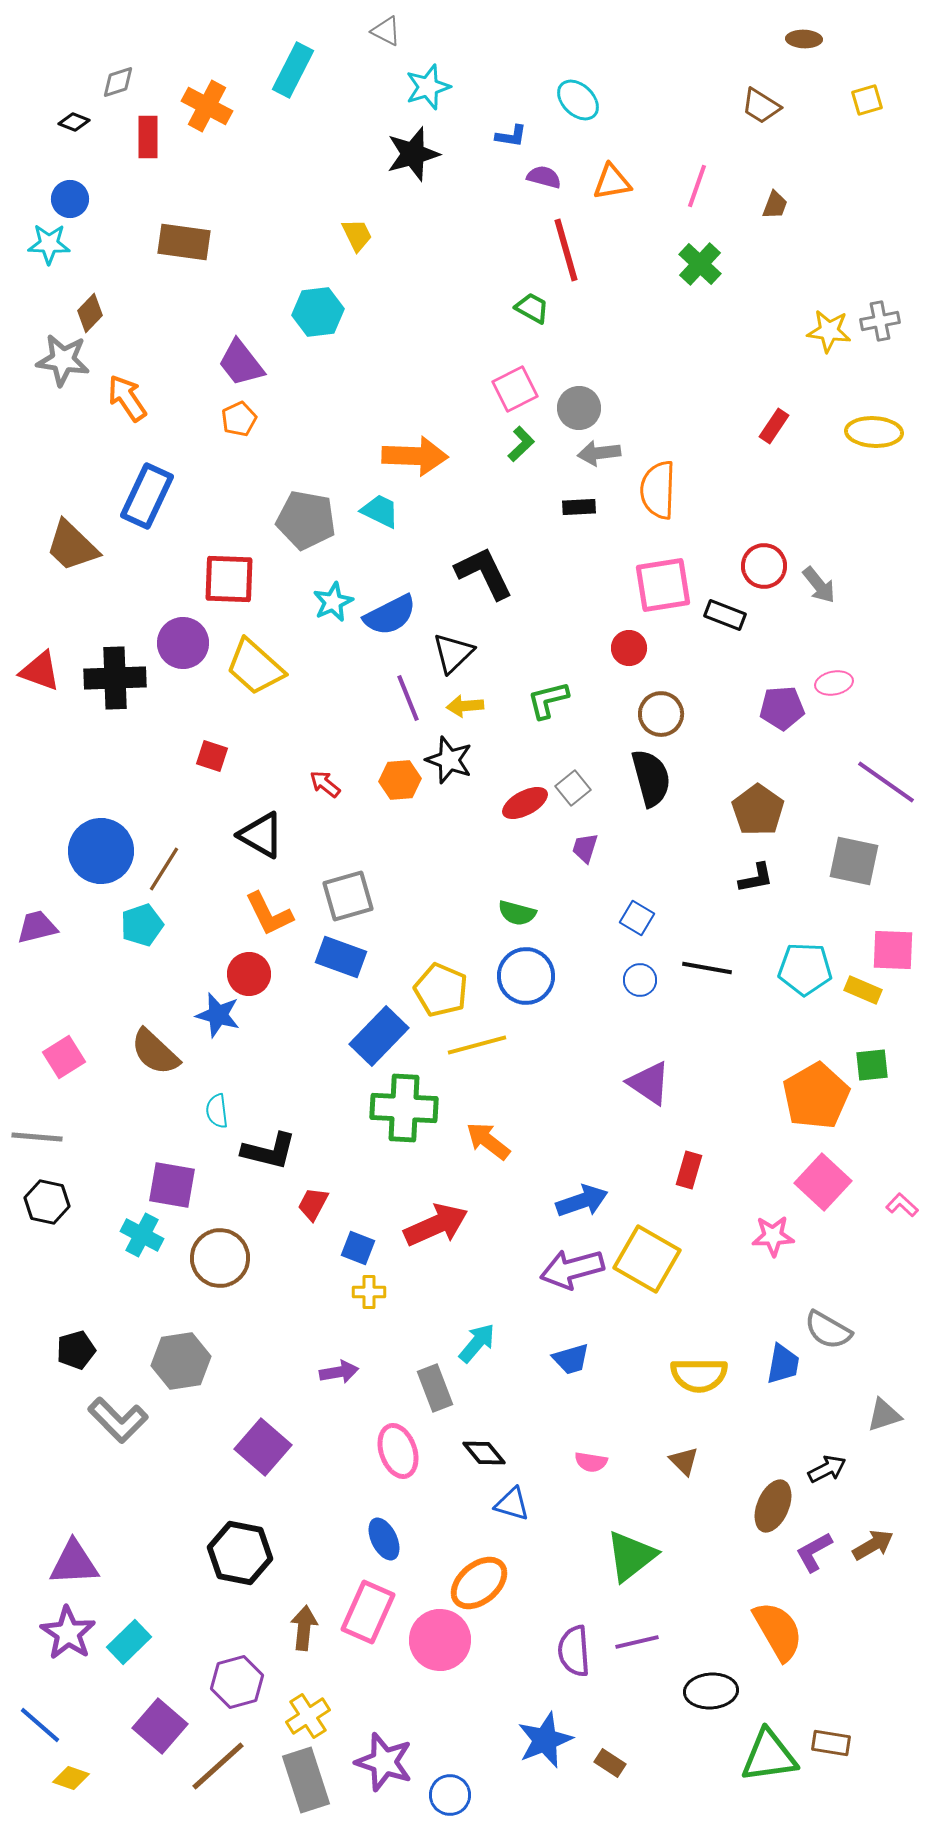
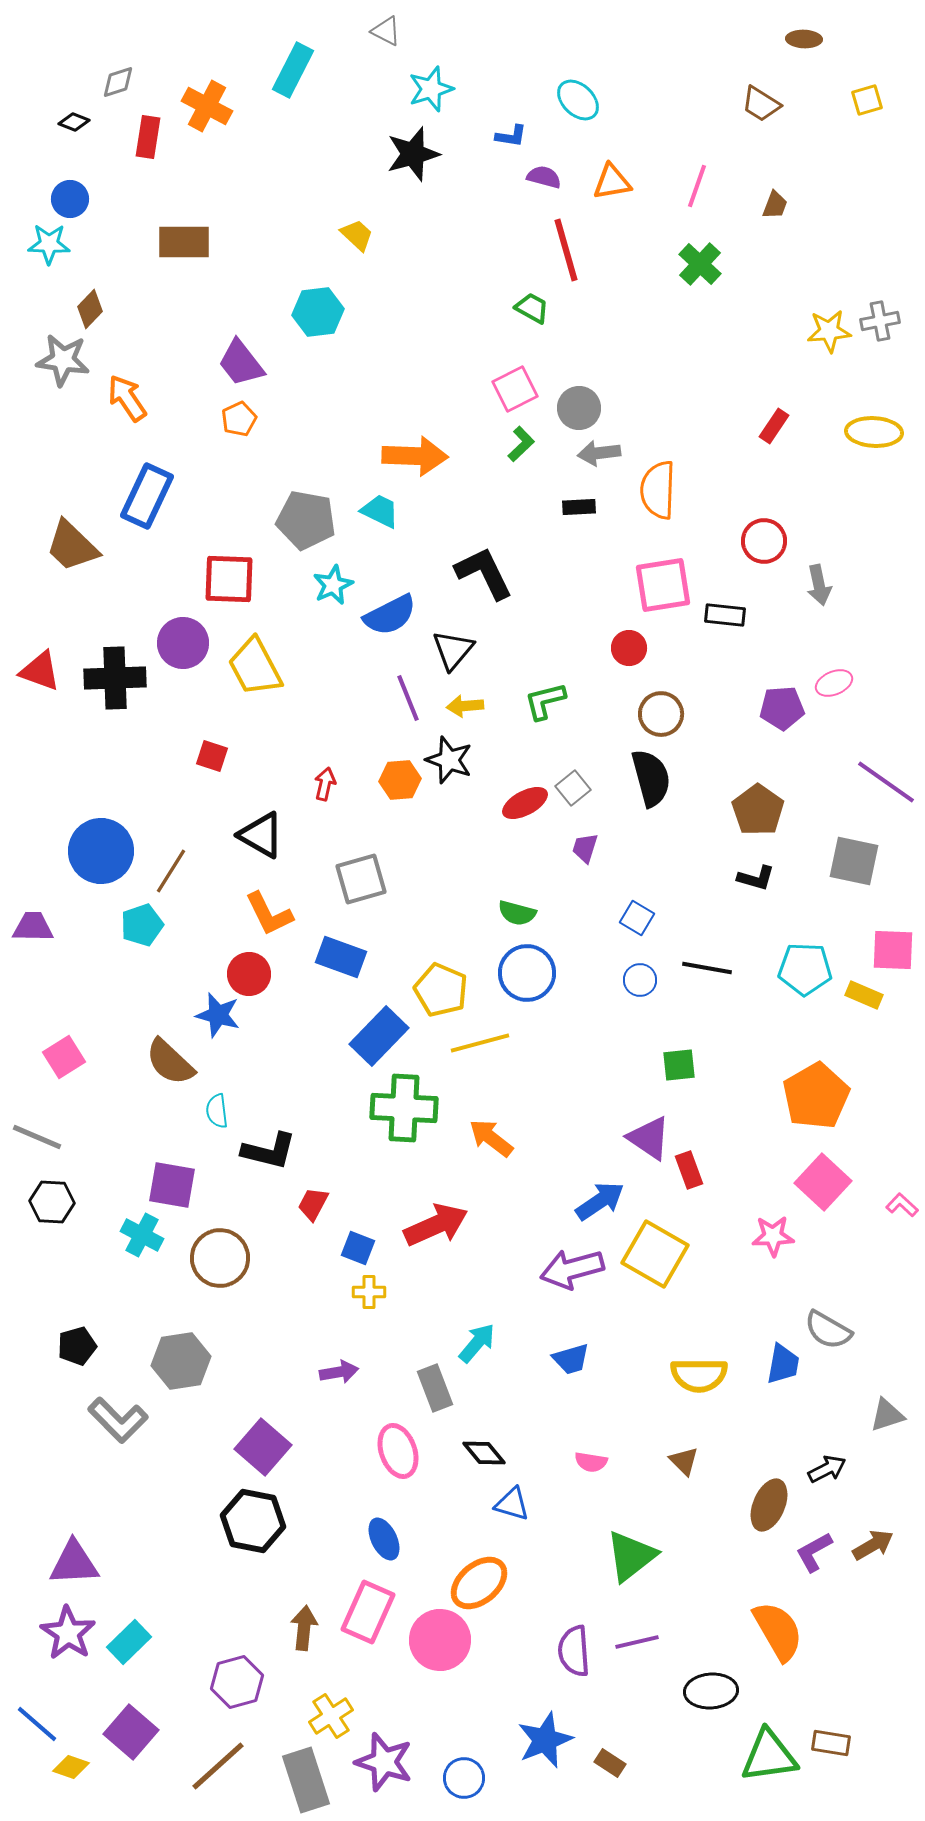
cyan star at (428, 87): moved 3 px right, 2 px down
brown trapezoid at (761, 106): moved 2 px up
red rectangle at (148, 137): rotated 9 degrees clockwise
yellow trapezoid at (357, 235): rotated 21 degrees counterclockwise
brown rectangle at (184, 242): rotated 8 degrees counterclockwise
brown diamond at (90, 313): moved 4 px up
yellow star at (829, 331): rotated 12 degrees counterclockwise
red circle at (764, 566): moved 25 px up
gray arrow at (819, 585): rotated 27 degrees clockwise
cyan star at (333, 602): moved 17 px up
black rectangle at (725, 615): rotated 15 degrees counterclockwise
black triangle at (453, 653): moved 3 px up; rotated 6 degrees counterclockwise
yellow trapezoid at (255, 667): rotated 20 degrees clockwise
pink ellipse at (834, 683): rotated 12 degrees counterclockwise
green L-shape at (548, 700): moved 3 px left, 1 px down
red arrow at (325, 784): rotated 64 degrees clockwise
brown line at (164, 869): moved 7 px right, 2 px down
black L-shape at (756, 878): rotated 27 degrees clockwise
gray square at (348, 896): moved 13 px right, 17 px up
purple trapezoid at (37, 927): moved 4 px left; rotated 15 degrees clockwise
blue circle at (526, 976): moved 1 px right, 3 px up
yellow rectangle at (863, 990): moved 1 px right, 5 px down
yellow line at (477, 1045): moved 3 px right, 2 px up
brown semicircle at (155, 1052): moved 15 px right, 10 px down
green square at (872, 1065): moved 193 px left
purple triangle at (649, 1083): moved 55 px down
gray line at (37, 1137): rotated 18 degrees clockwise
orange arrow at (488, 1141): moved 3 px right, 3 px up
red rectangle at (689, 1170): rotated 36 degrees counterclockwise
blue arrow at (582, 1201): moved 18 px right; rotated 15 degrees counterclockwise
black hexagon at (47, 1202): moved 5 px right; rotated 9 degrees counterclockwise
yellow square at (647, 1259): moved 8 px right, 5 px up
black pentagon at (76, 1350): moved 1 px right, 4 px up
gray triangle at (884, 1415): moved 3 px right
brown ellipse at (773, 1506): moved 4 px left, 1 px up
black hexagon at (240, 1553): moved 13 px right, 32 px up
yellow cross at (308, 1716): moved 23 px right
blue line at (40, 1725): moved 3 px left, 1 px up
purple square at (160, 1726): moved 29 px left, 6 px down
yellow diamond at (71, 1778): moved 11 px up
blue circle at (450, 1795): moved 14 px right, 17 px up
